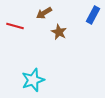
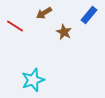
blue rectangle: moved 4 px left; rotated 12 degrees clockwise
red line: rotated 18 degrees clockwise
brown star: moved 5 px right
